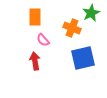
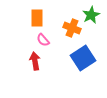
green star: moved 2 px down
orange rectangle: moved 2 px right, 1 px down
blue square: rotated 20 degrees counterclockwise
